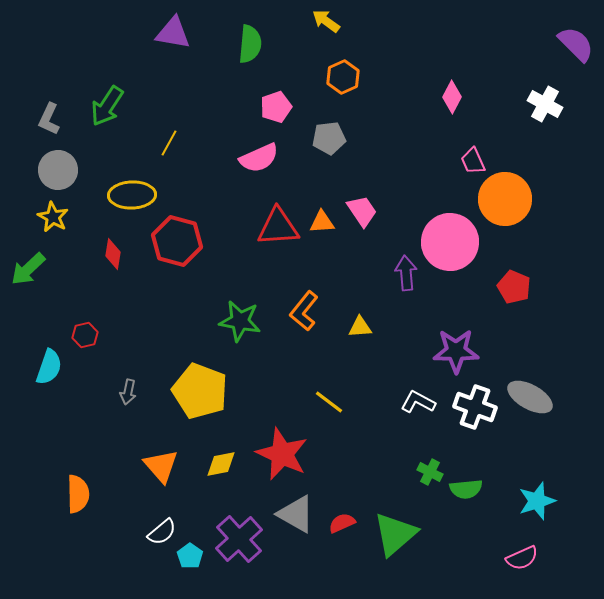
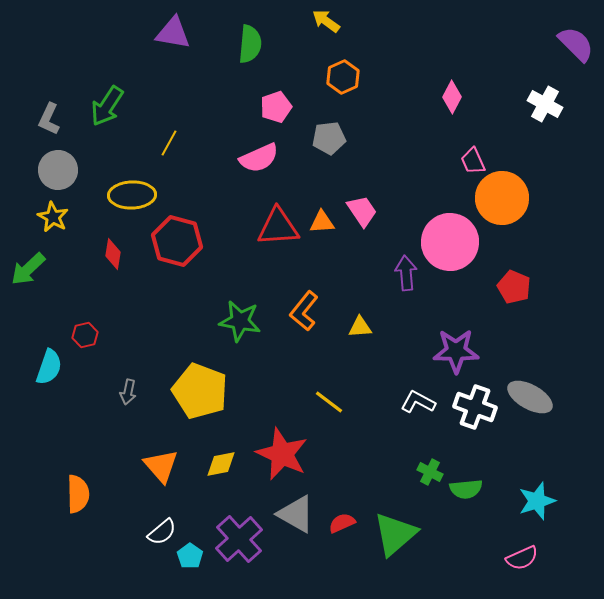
orange circle at (505, 199): moved 3 px left, 1 px up
